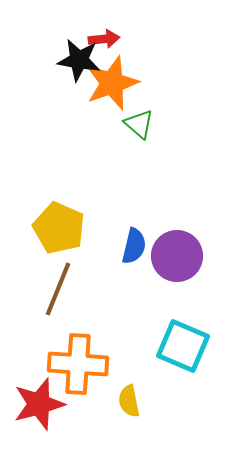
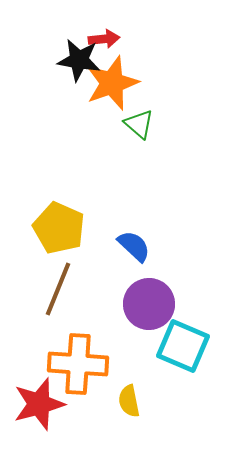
blue semicircle: rotated 60 degrees counterclockwise
purple circle: moved 28 px left, 48 px down
